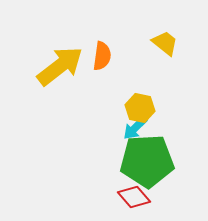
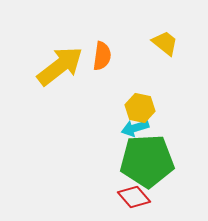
cyan arrow: rotated 28 degrees clockwise
